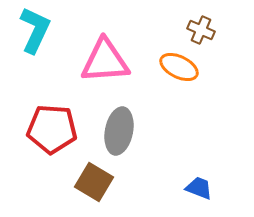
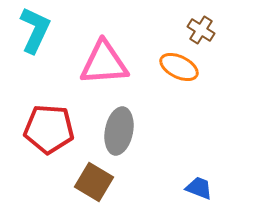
brown cross: rotated 8 degrees clockwise
pink triangle: moved 1 px left, 2 px down
red pentagon: moved 3 px left
